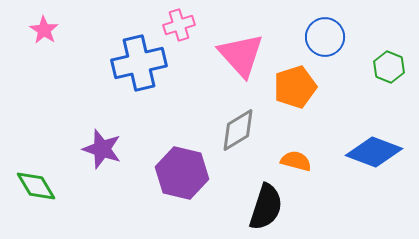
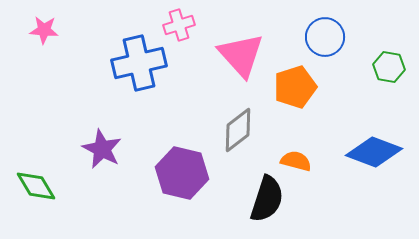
pink star: rotated 28 degrees counterclockwise
green hexagon: rotated 12 degrees counterclockwise
gray diamond: rotated 6 degrees counterclockwise
purple star: rotated 9 degrees clockwise
black semicircle: moved 1 px right, 8 px up
